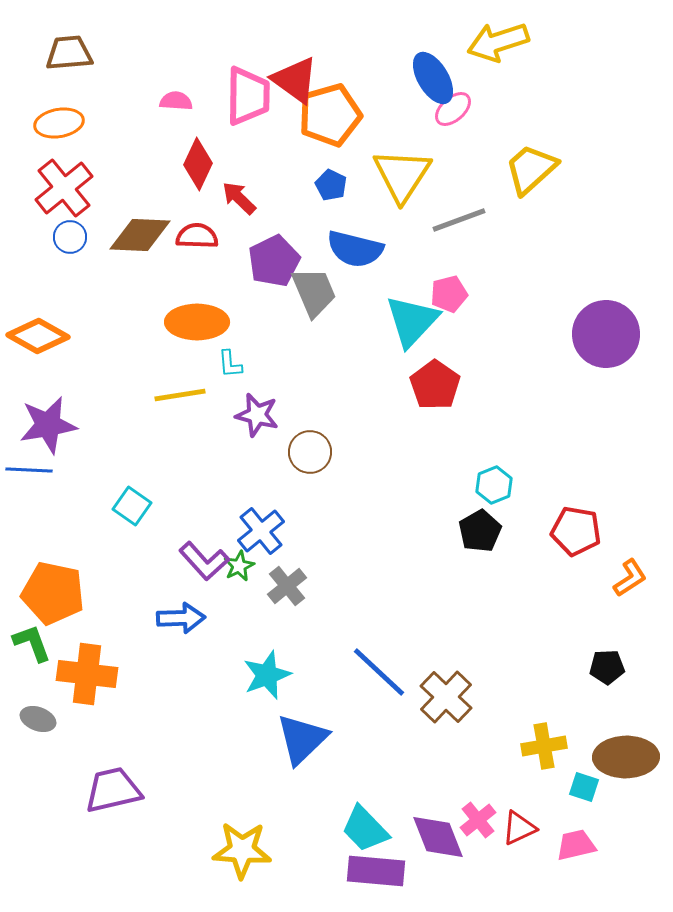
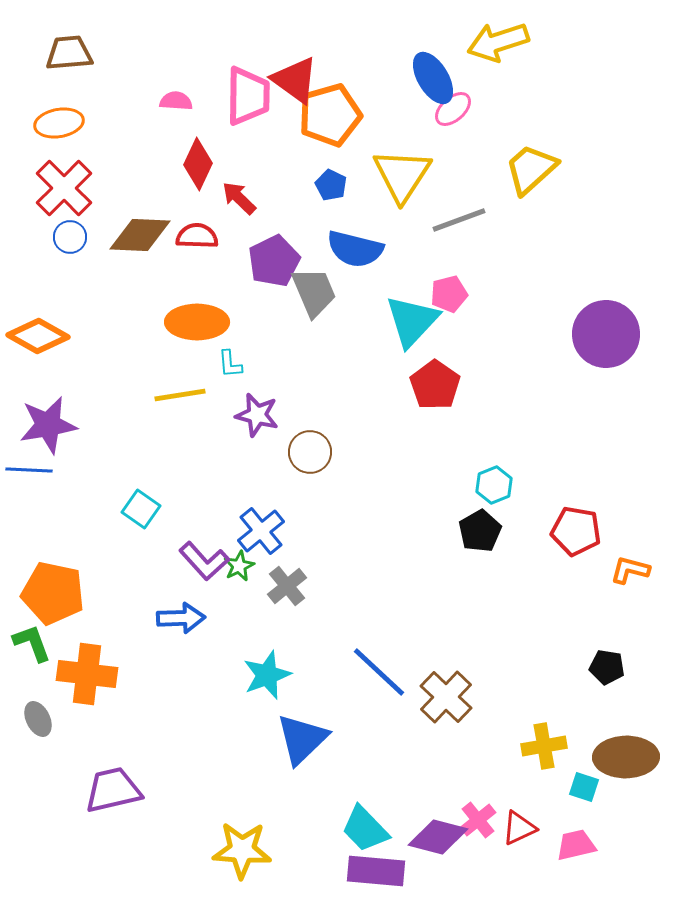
red cross at (64, 188): rotated 6 degrees counterclockwise
cyan square at (132, 506): moved 9 px right, 3 px down
orange L-shape at (630, 578): moved 8 px up; rotated 132 degrees counterclockwise
black pentagon at (607, 667): rotated 12 degrees clockwise
gray ellipse at (38, 719): rotated 44 degrees clockwise
purple diamond at (438, 837): rotated 54 degrees counterclockwise
